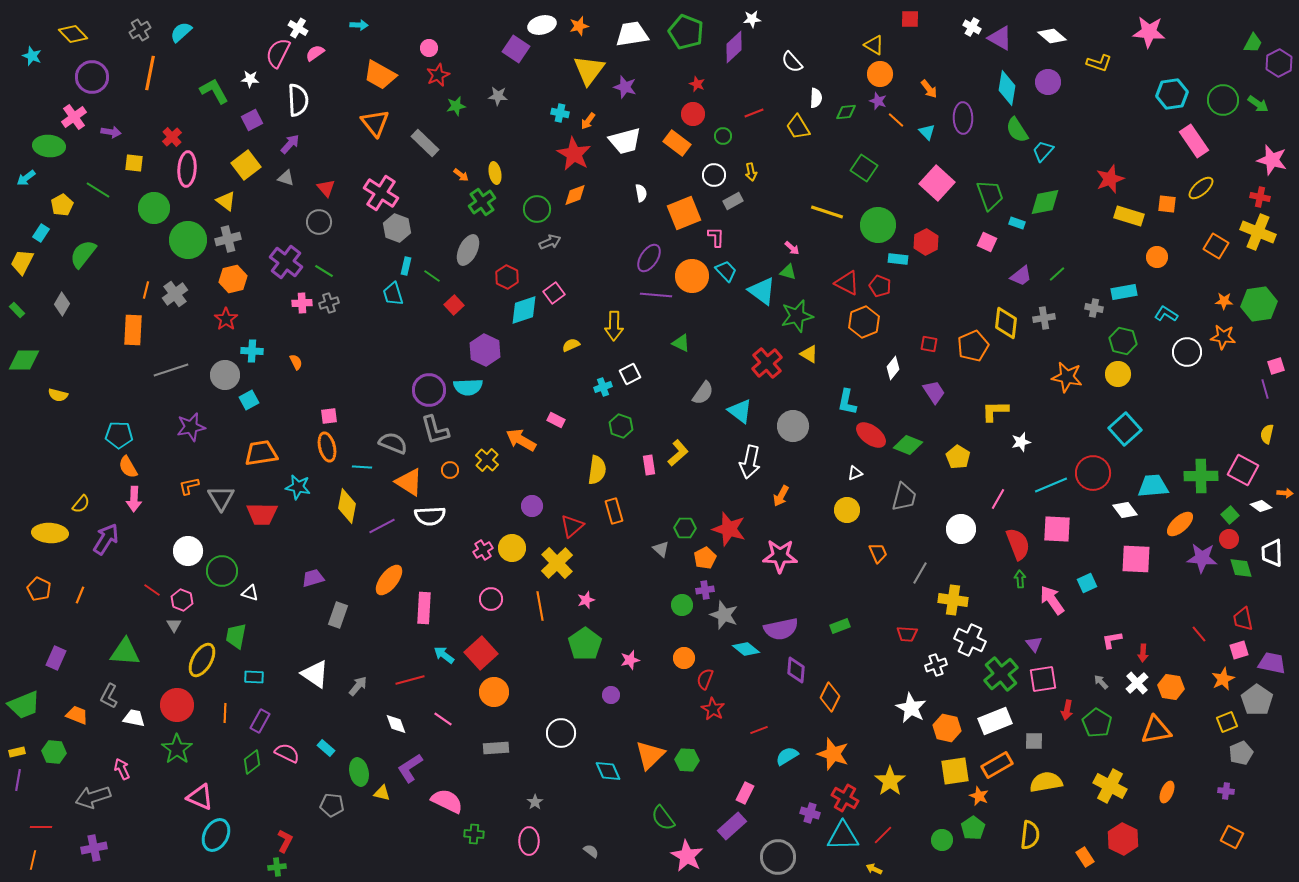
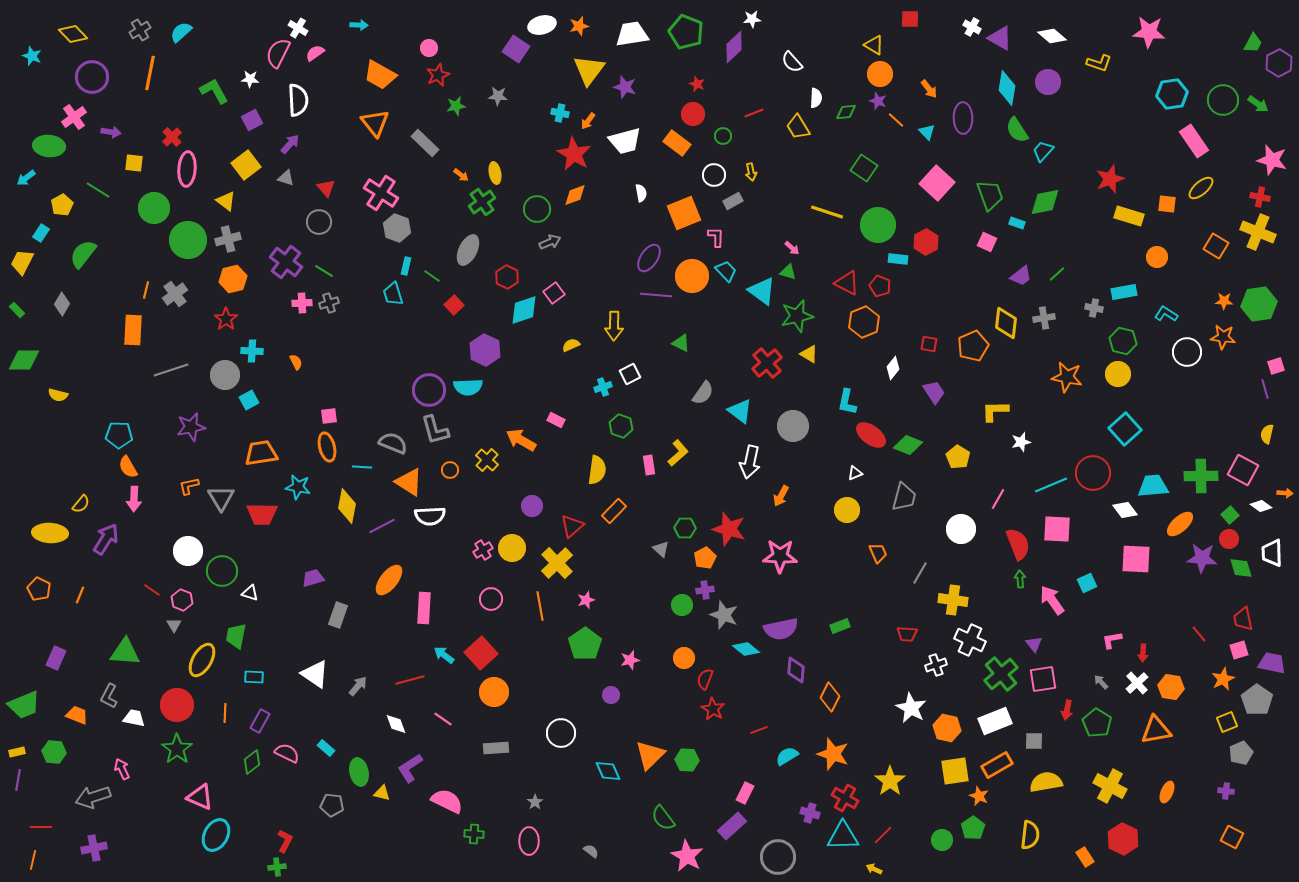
orange rectangle at (614, 511): rotated 60 degrees clockwise
